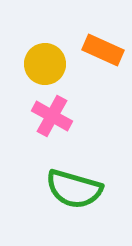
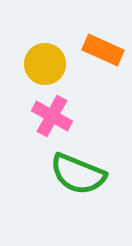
green semicircle: moved 4 px right, 15 px up; rotated 6 degrees clockwise
